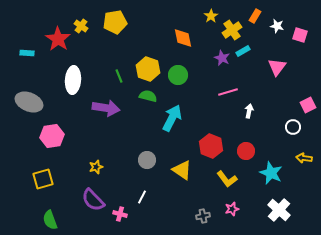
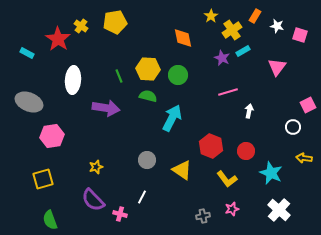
cyan rectangle at (27, 53): rotated 24 degrees clockwise
yellow hexagon at (148, 69): rotated 15 degrees counterclockwise
